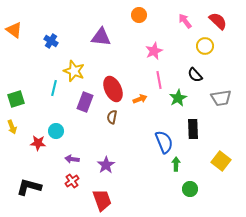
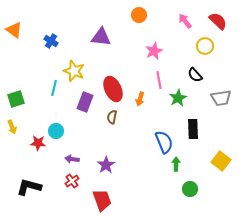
orange arrow: rotated 128 degrees clockwise
